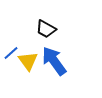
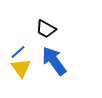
blue line: moved 7 px right, 1 px up
yellow triangle: moved 7 px left, 7 px down
